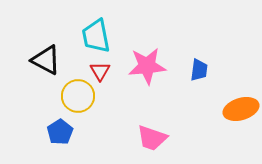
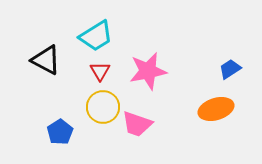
cyan trapezoid: rotated 111 degrees counterclockwise
pink star: moved 1 px right, 5 px down; rotated 6 degrees counterclockwise
blue trapezoid: moved 31 px right, 1 px up; rotated 130 degrees counterclockwise
yellow circle: moved 25 px right, 11 px down
orange ellipse: moved 25 px left
pink trapezoid: moved 15 px left, 14 px up
